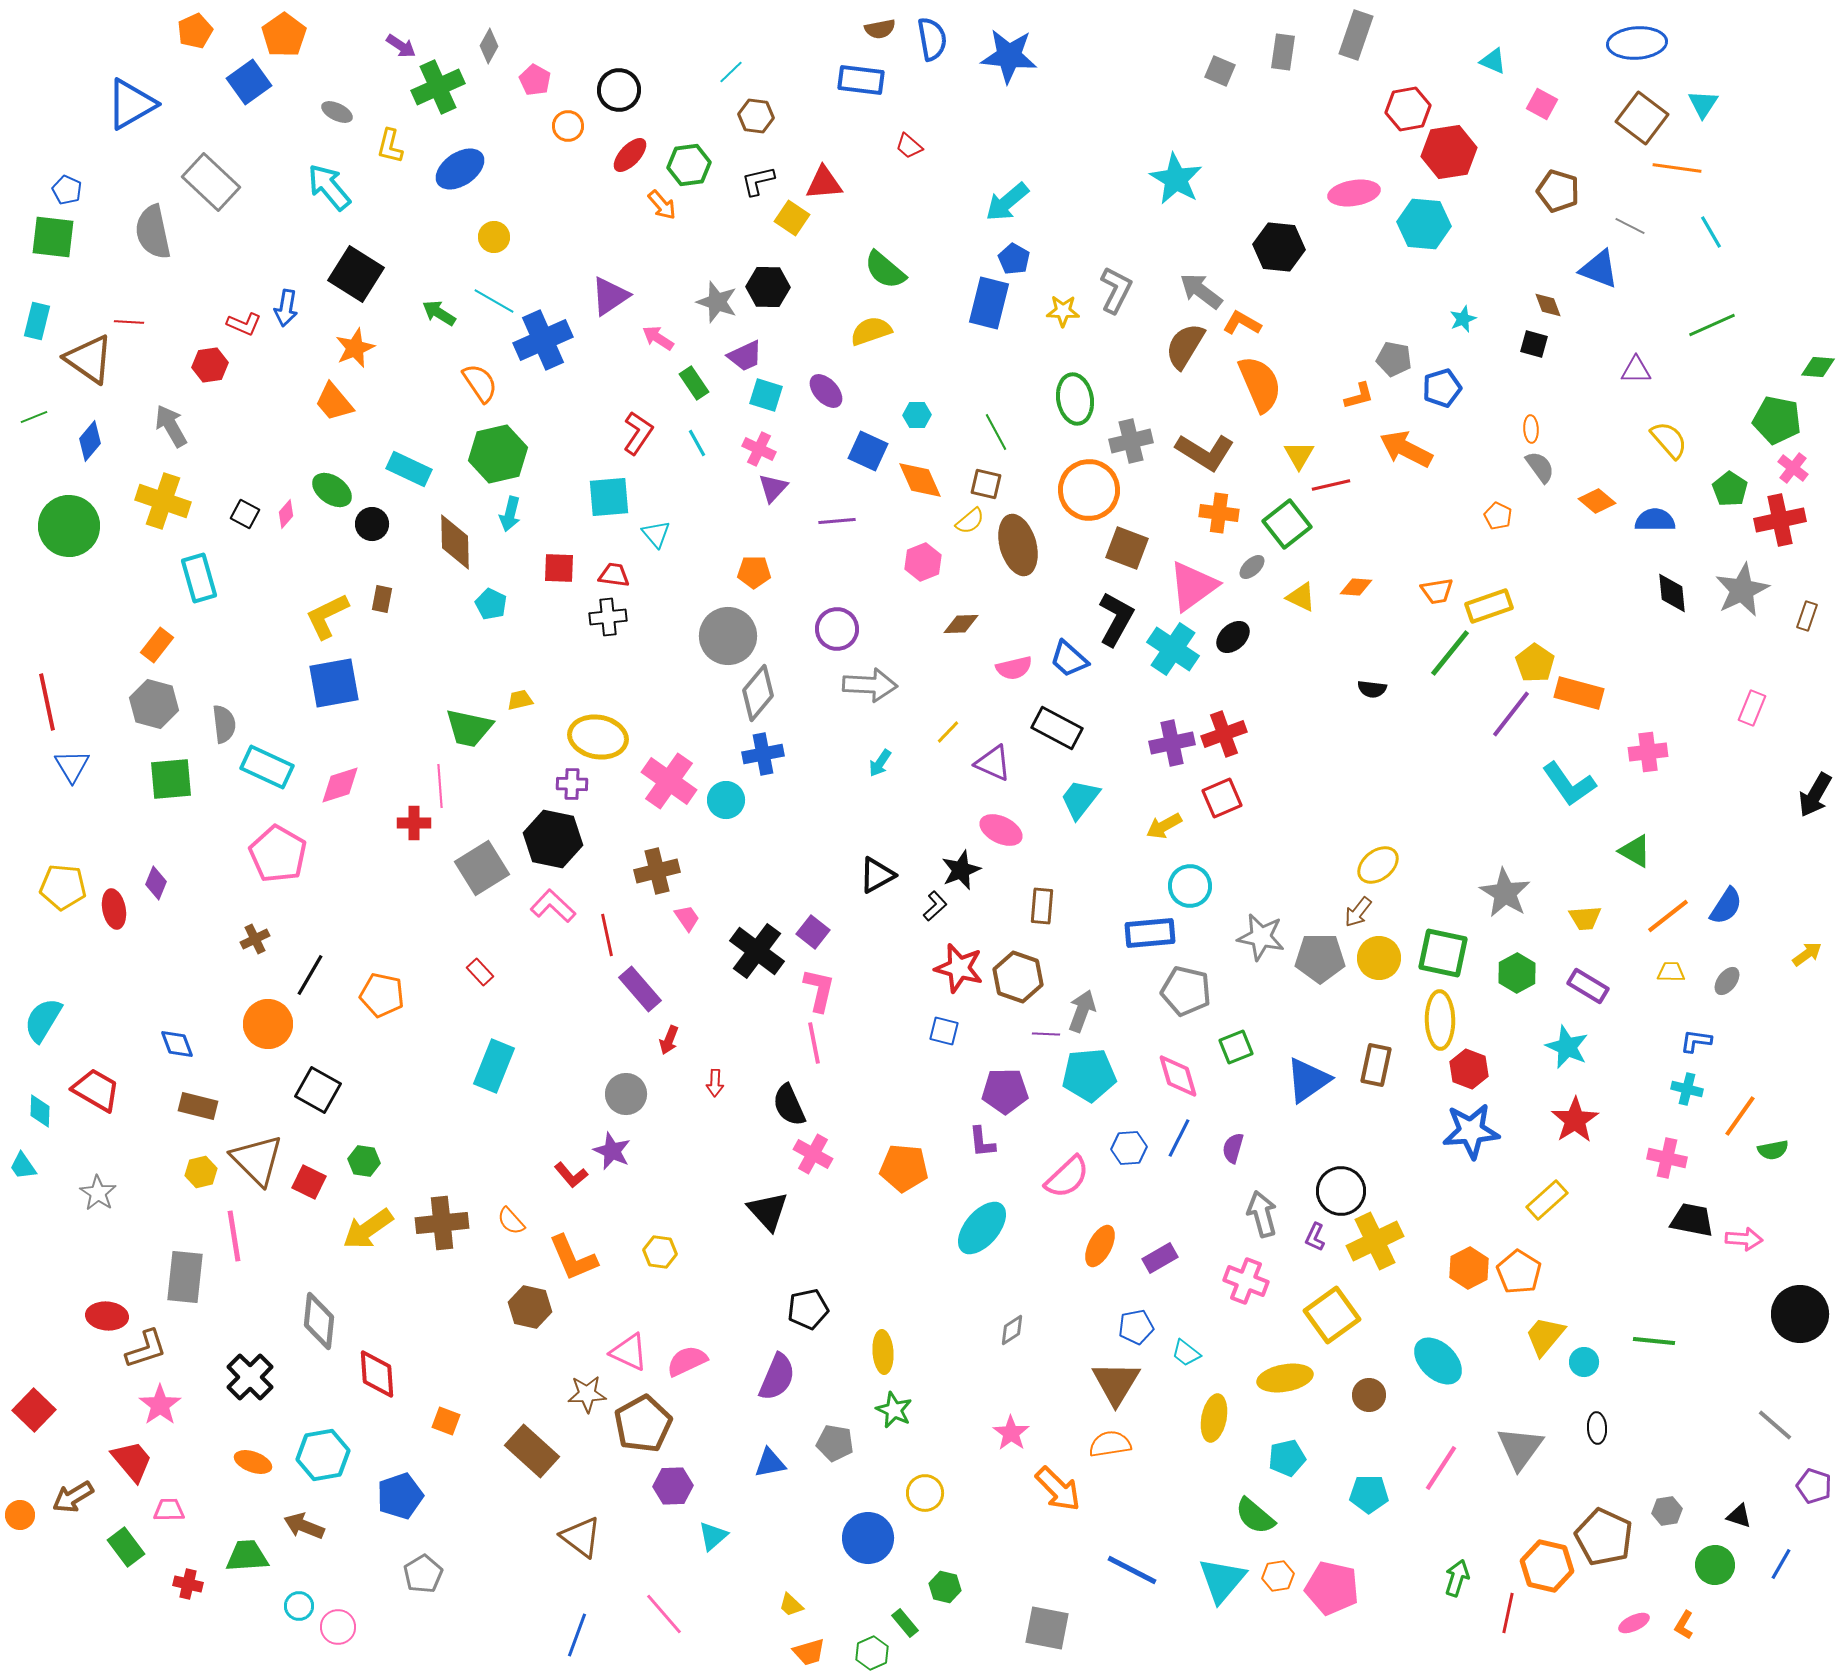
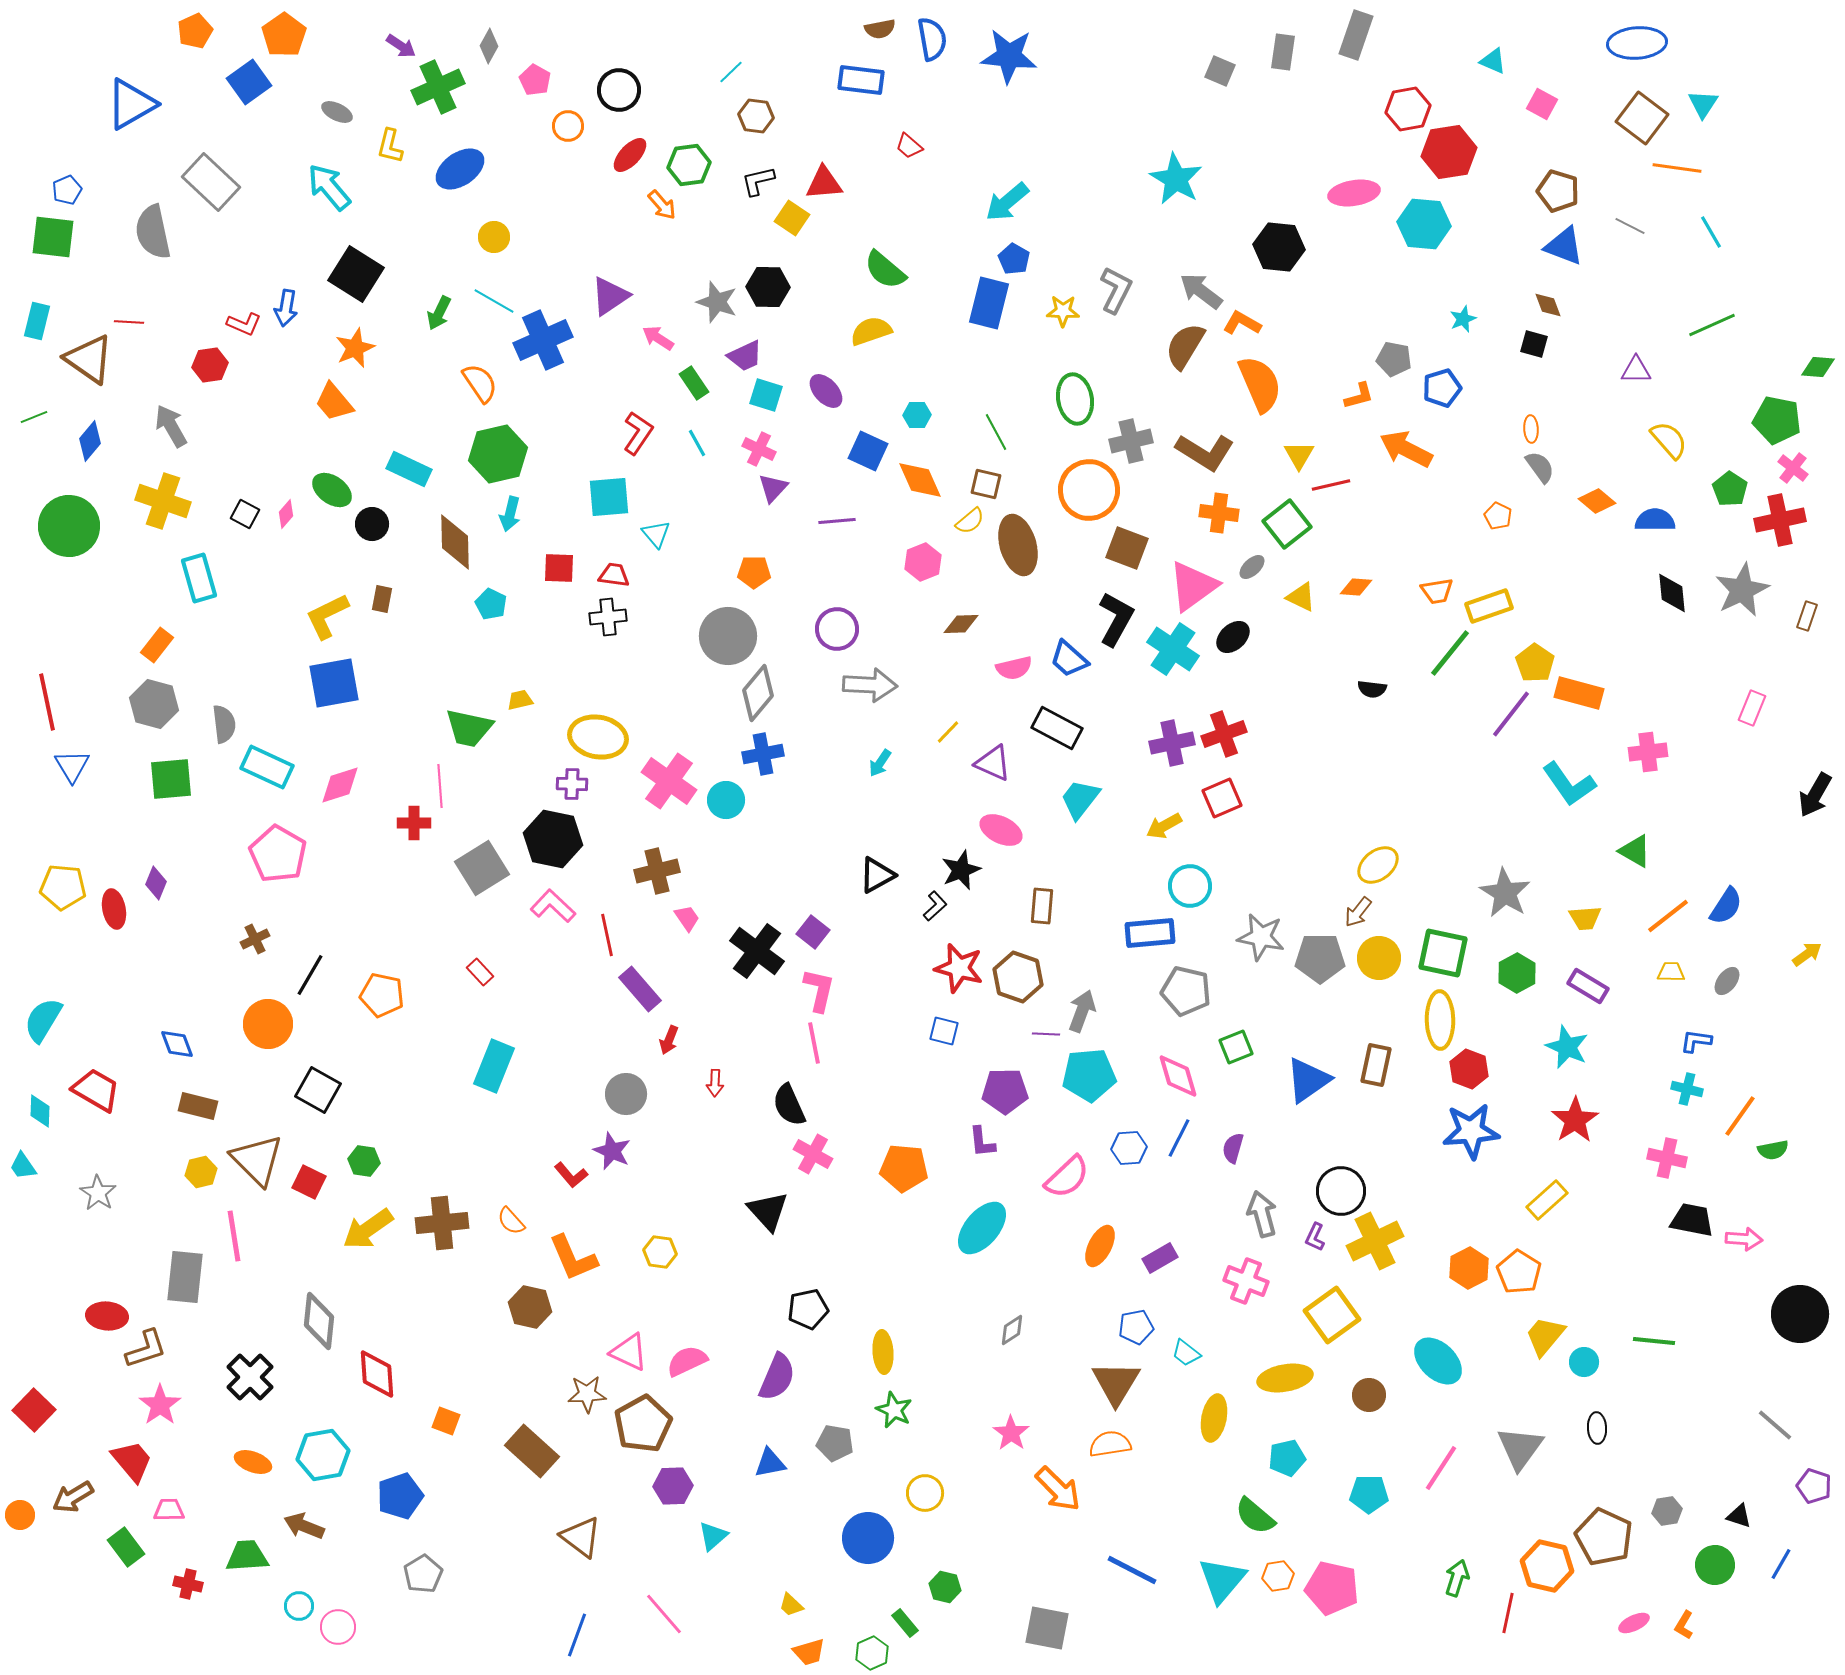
blue pentagon at (67, 190): rotated 24 degrees clockwise
blue triangle at (1599, 269): moved 35 px left, 23 px up
green arrow at (439, 313): rotated 96 degrees counterclockwise
